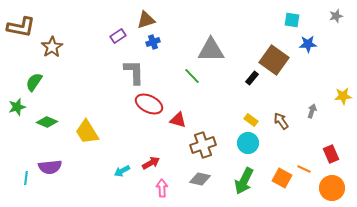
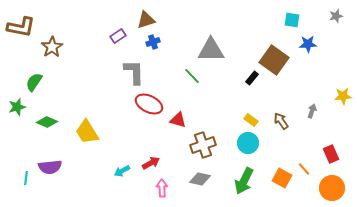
orange line: rotated 24 degrees clockwise
